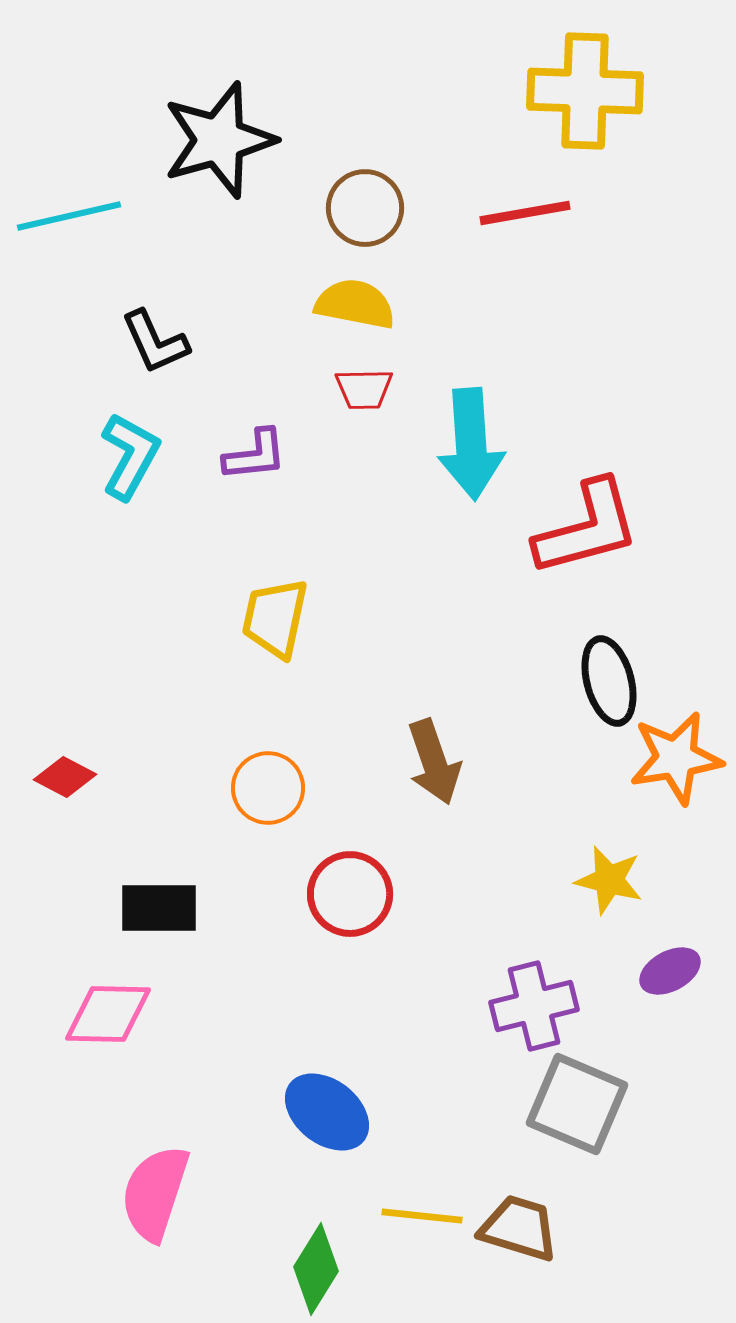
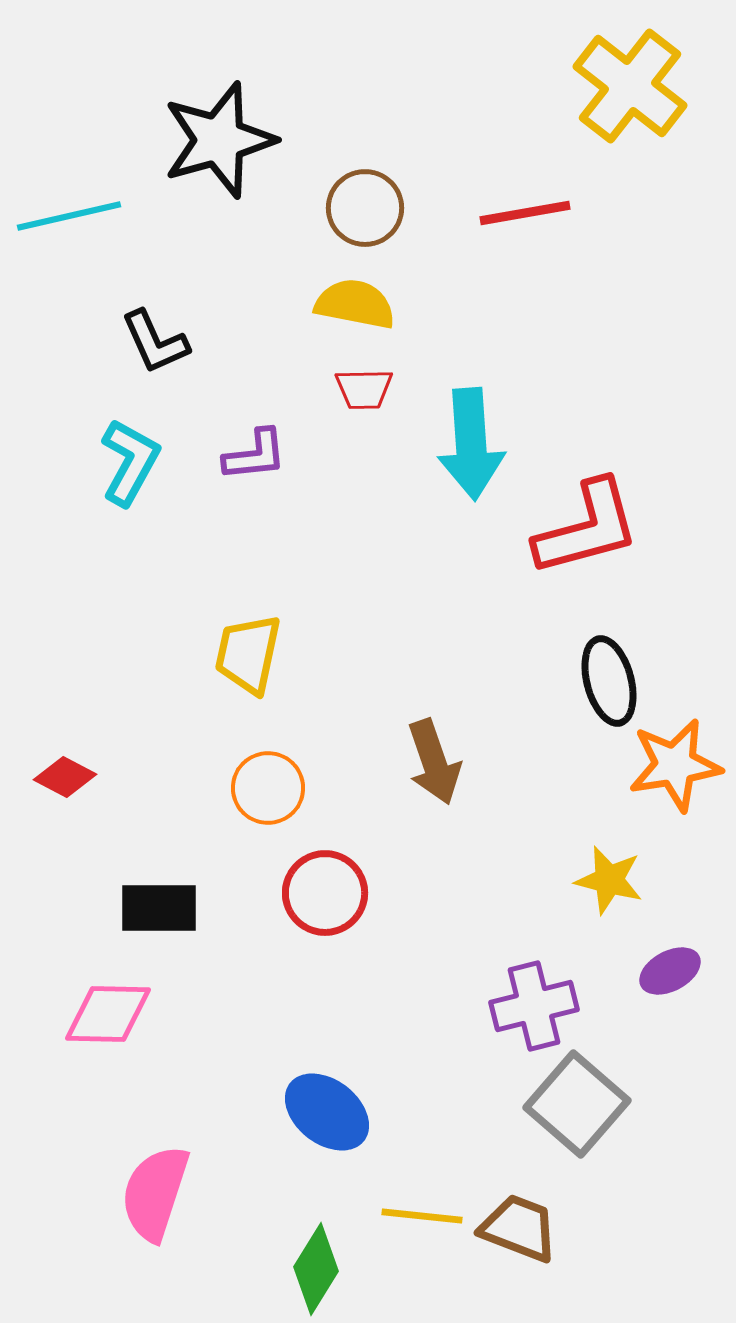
yellow cross: moved 45 px right, 5 px up; rotated 36 degrees clockwise
cyan L-shape: moved 6 px down
yellow trapezoid: moved 27 px left, 36 px down
orange star: moved 1 px left, 7 px down
red circle: moved 25 px left, 1 px up
gray square: rotated 18 degrees clockwise
brown trapezoid: rotated 4 degrees clockwise
